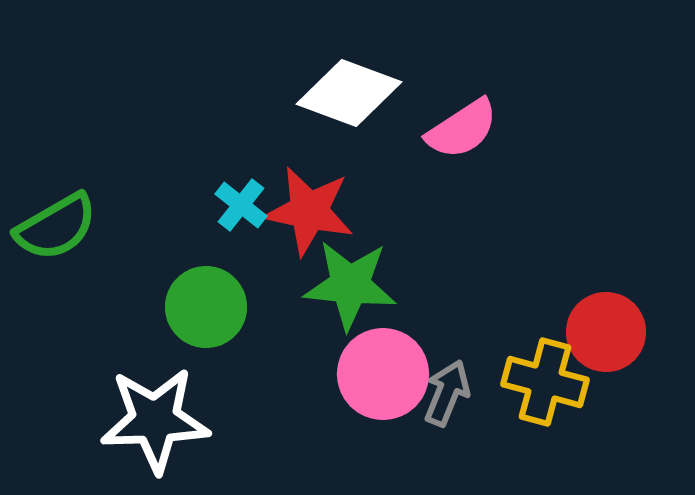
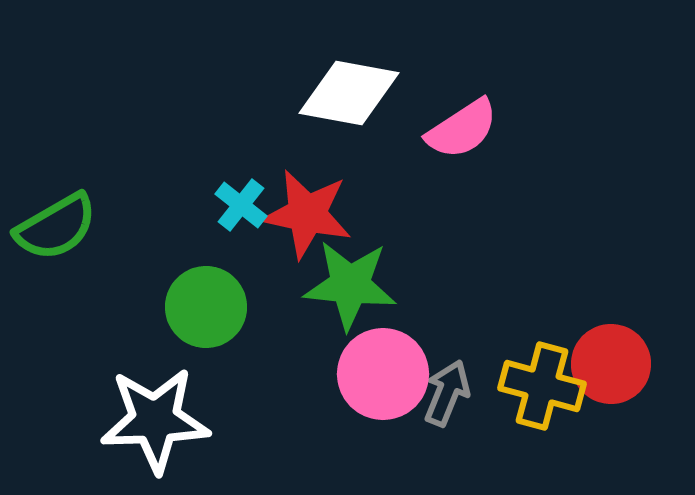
white diamond: rotated 10 degrees counterclockwise
red star: moved 2 px left, 3 px down
red circle: moved 5 px right, 32 px down
yellow cross: moved 3 px left, 4 px down
